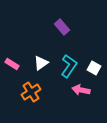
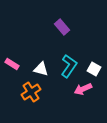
white triangle: moved 6 px down; rotated 49 degrees clockwise
white square: moved 1 px down
pink arrow: moved 2 px right, 1 px up; rotated 36 degrees counterclockwise
